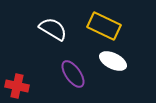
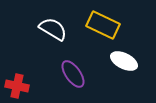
yellow rectangle: moved 1 px left, 1 px up
white ellipse: moved 11 px right
